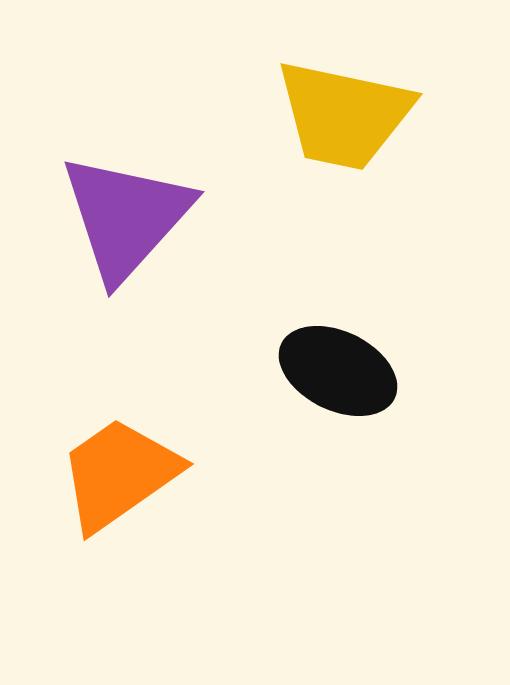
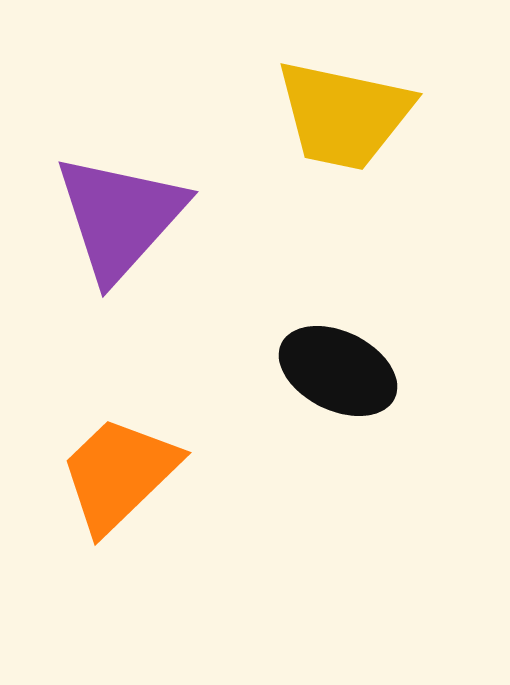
purple triangle: moved 6 px left
orange trapezoid: rotated 9 degrees counterclockwise
